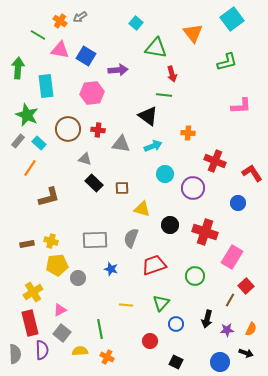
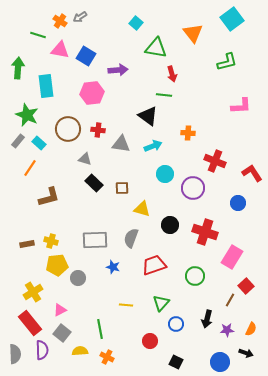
green line at (38, 35): rotated 14 degrees counterclockwise
blue star at (111, 269): moved 2 px right, 2 px up
red rectangle at (30, 323): rotated 25 degrees counterclockwise
